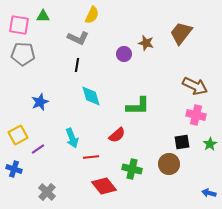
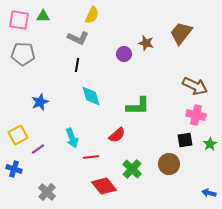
pink square: moved 5 px up
black square: moved 3 px right, 2 px up
green cross: rotated 30 degrees clockwise
